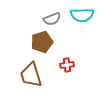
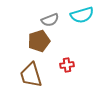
cyan semicircle: rotated 15 degrees counterclockwise
gray semicircle: moved 2 px left, 1 px down
brown pentagon: moved 3 px left, 1 px up
